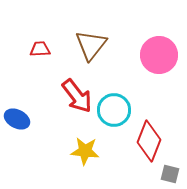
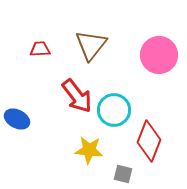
yellow star: moved 4 px right, 1 px up
gray square: moved 47 px left
